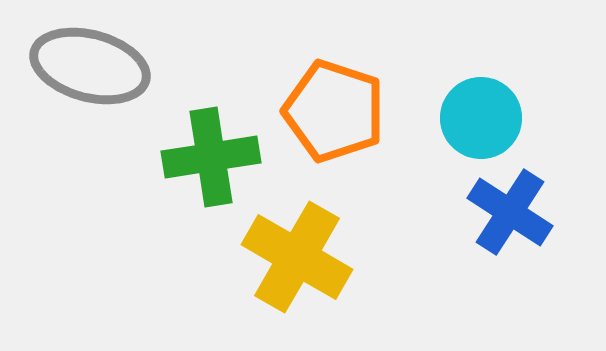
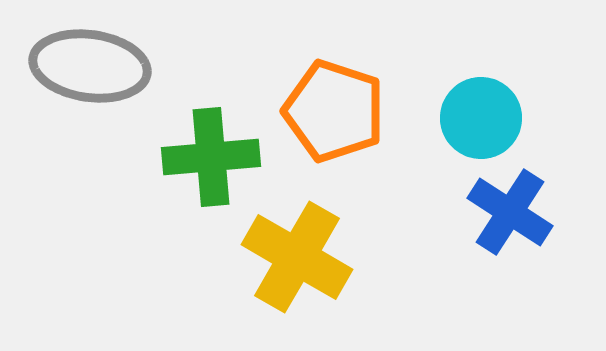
gray ellipse: rotated 7 degrees counterclockwise
green cross: rotated 4 degrees clockwise
